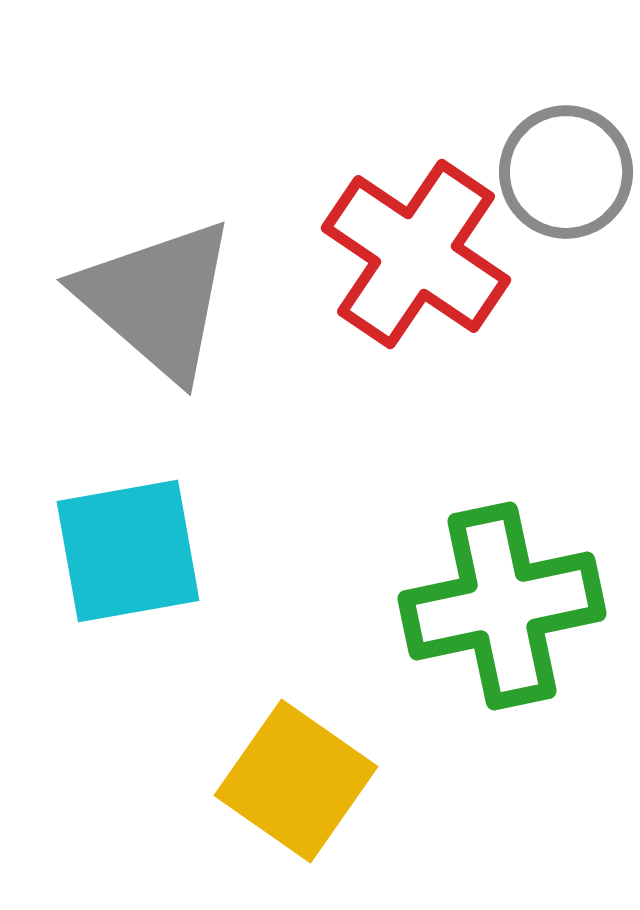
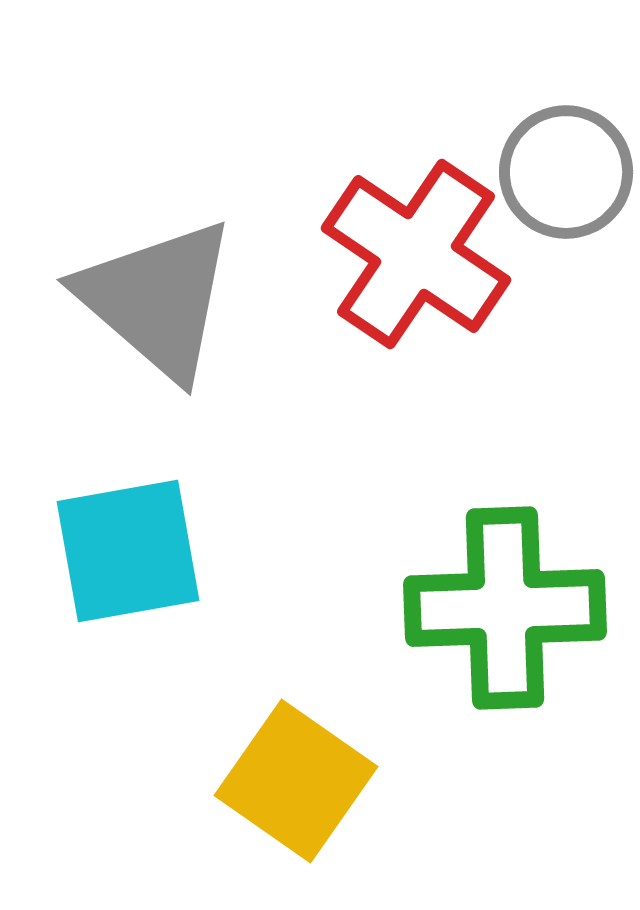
green cross: moved 3 px right, 2 px down; rotated 10 degrees clockwise
